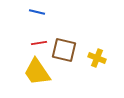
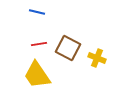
red line: moved 1 px down
brown square: moved 4 px right, 2 px up; rotated 15 degrees clockwise
yellow trapezoid: moved 3 px down
